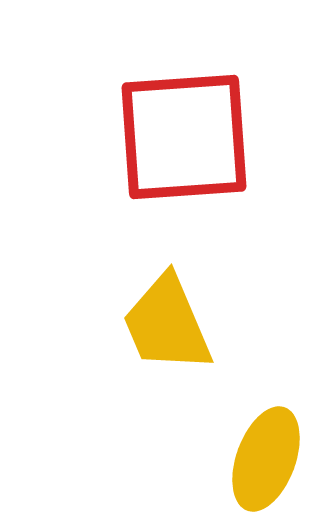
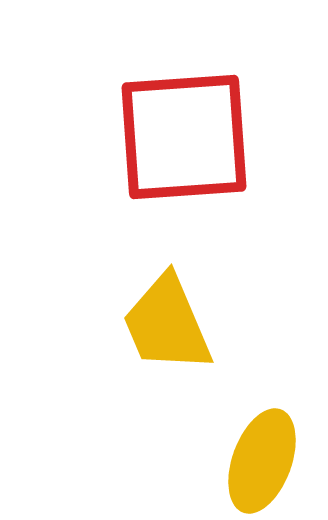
yellow ellipse: moved 4 px left, 2 px down
